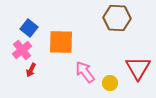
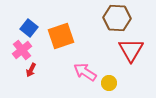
orange square: moved 6 px up; rotated 20 degrees counterclockwise
red triangle: moved 7 px left, 18 px up
pink arrow: rotated 20 degrees counterclockwise
yellow circle: moved 1 px left
